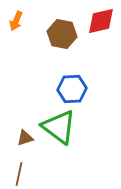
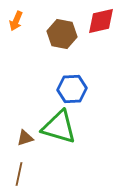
green triangle: rotated 21 degrees counterclockwise
